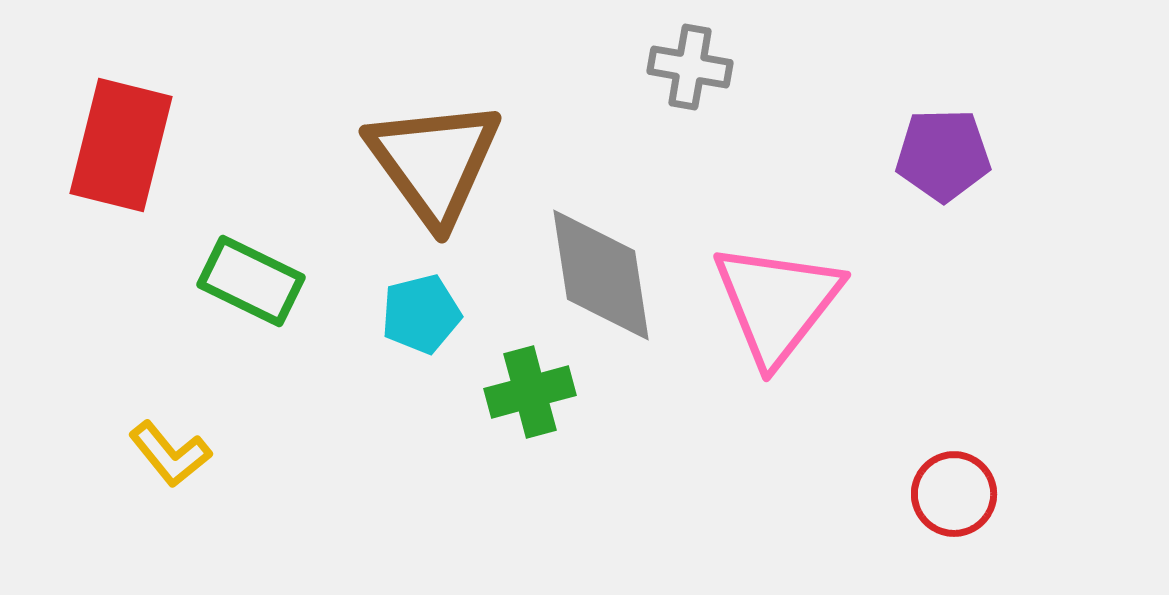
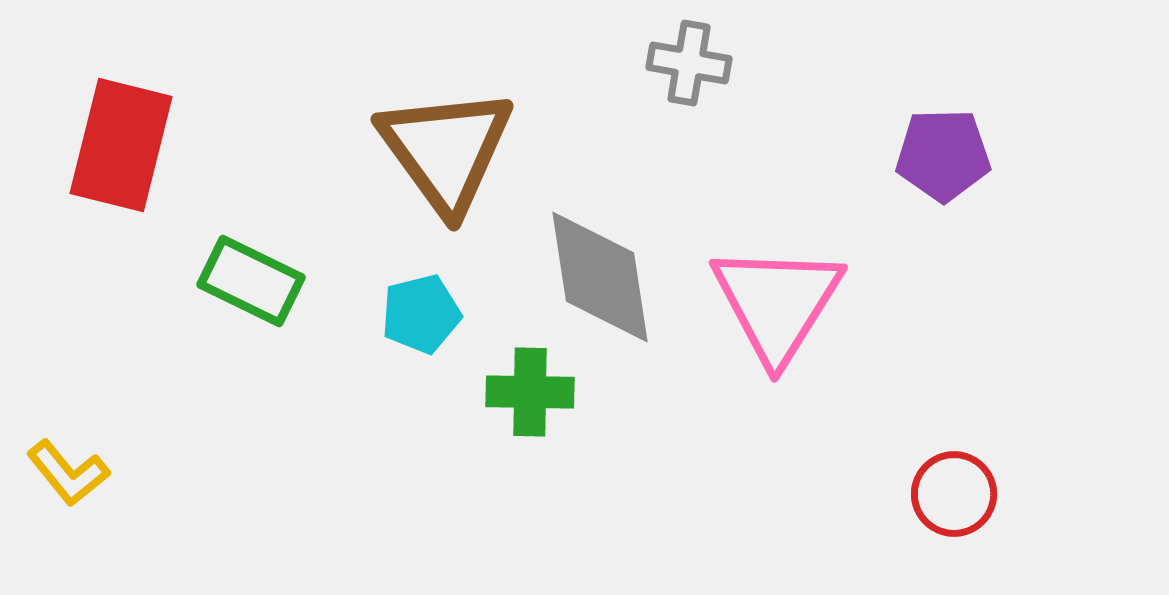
gray cross: moved 1 px left, 4 px up
brown triangle: moved 12 px right, 12 px up
gray diamond: moved 1 px left, 2 px down
pink triangle: rotated 6 degrees counterclockwise
green cross: rotated 16 degrees clockwise
yellow L-shape: moved 102 px left, 19 px down
